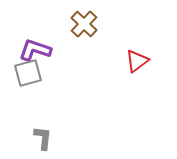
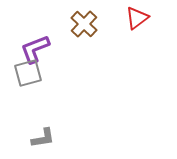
purple L-shape: moved 1 px up; rotated 40 degrees counterclockwise
red triangle: moved 43 px up
gray L-shape: rotated 75 degrees clockwise
